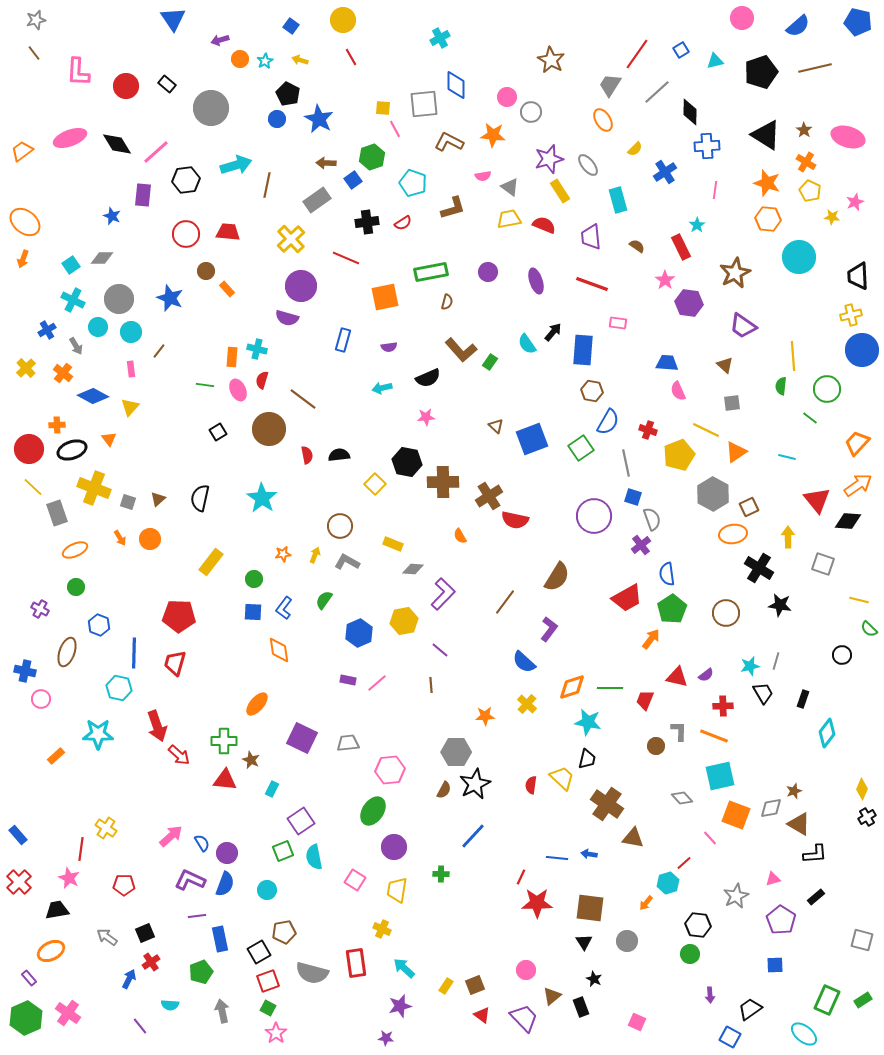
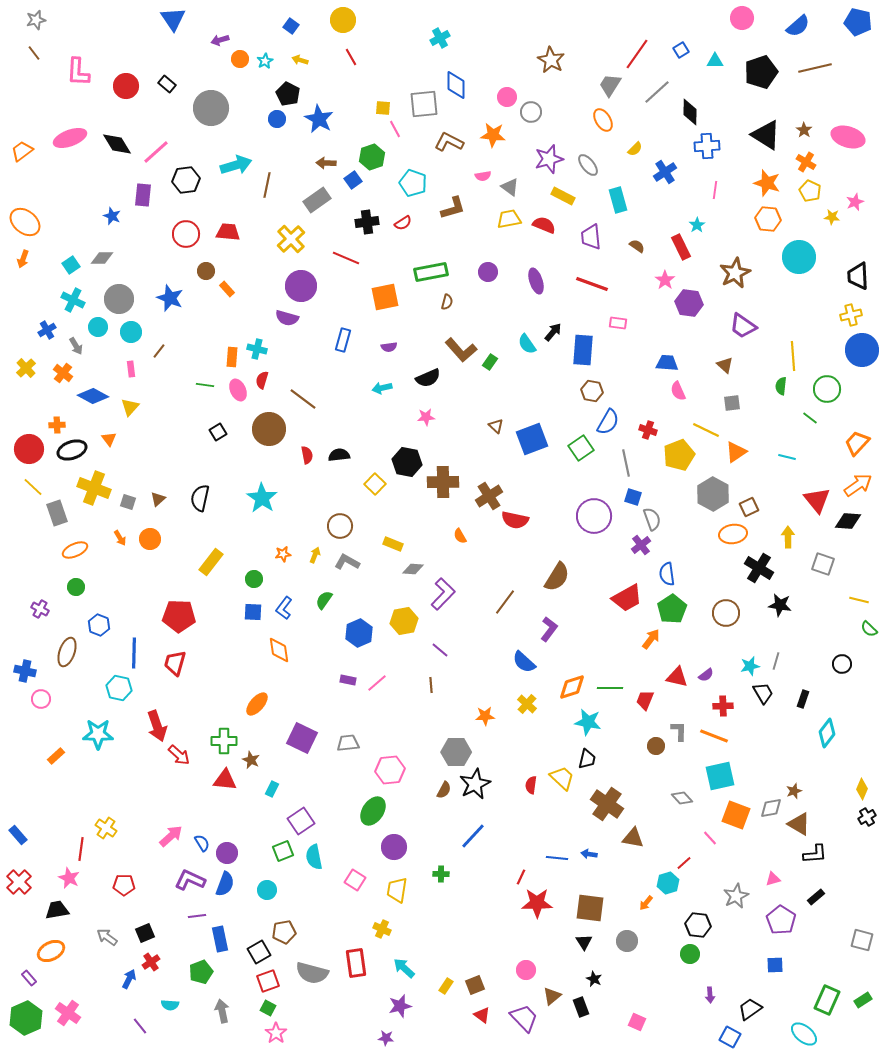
cyan triangle at (715, 61): rotated 12 degrees clockwise
yellow rectangle at (560, 191): moved 3 px right, 5 px down; rotated 30 degrees counterclockwise
black circle at (842, 655): moved 9 px down
